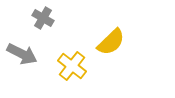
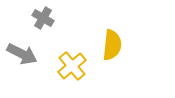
yellow semicircle: moved 1 px right, 3 px down; rotated 40 degrees counterclockwise
yellow cross: rotated 12 degrees clockwise
